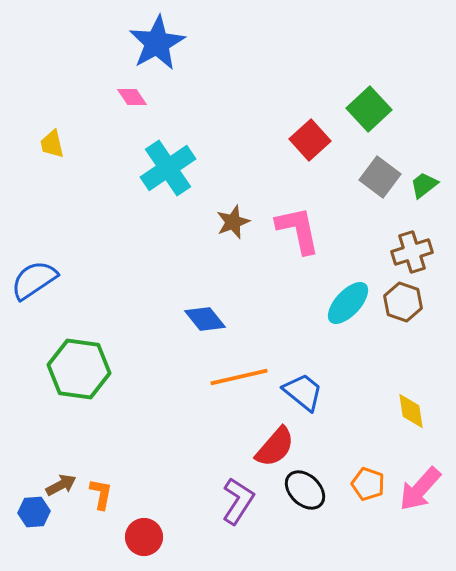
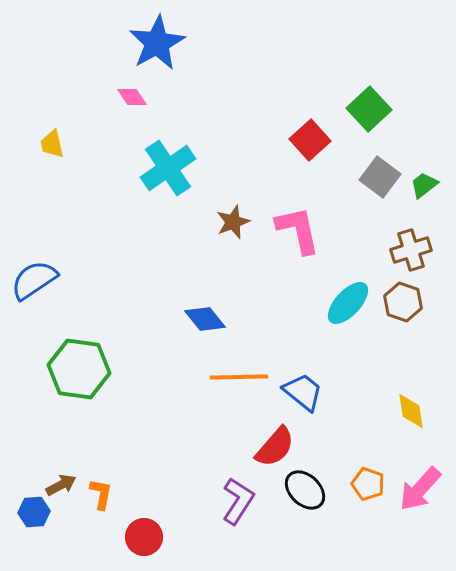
brown cross: moved 1 px left, 2 px up
orange line: rotated 12 degrees clockwise
